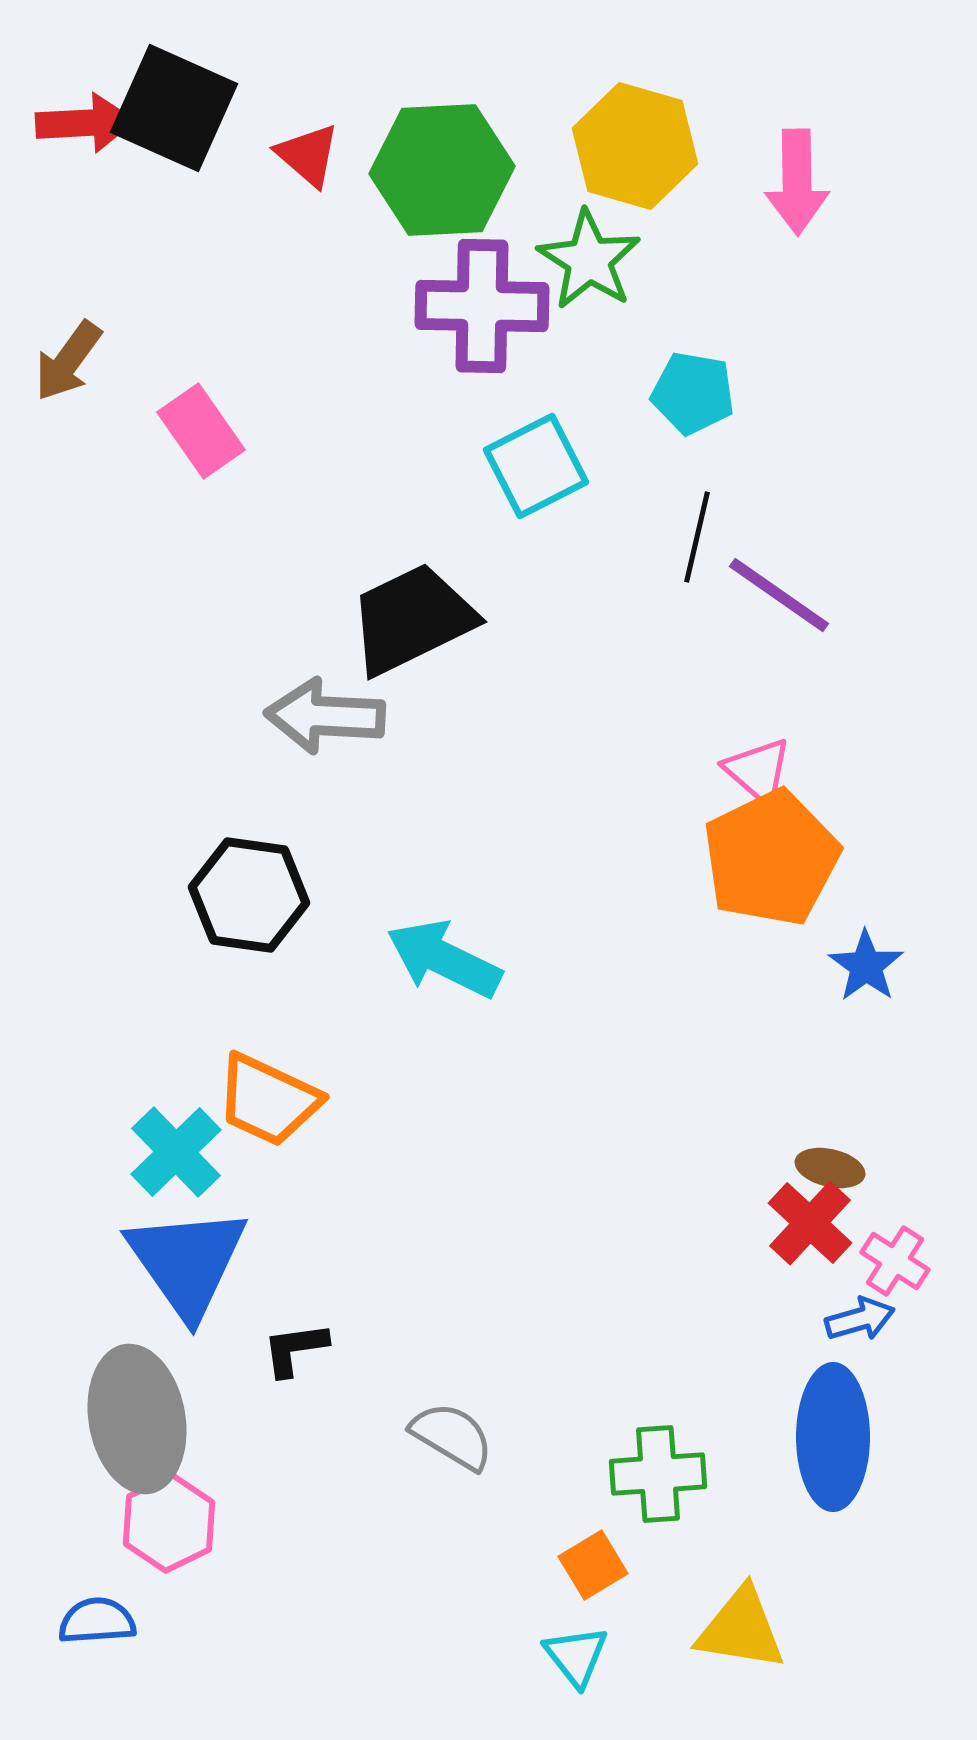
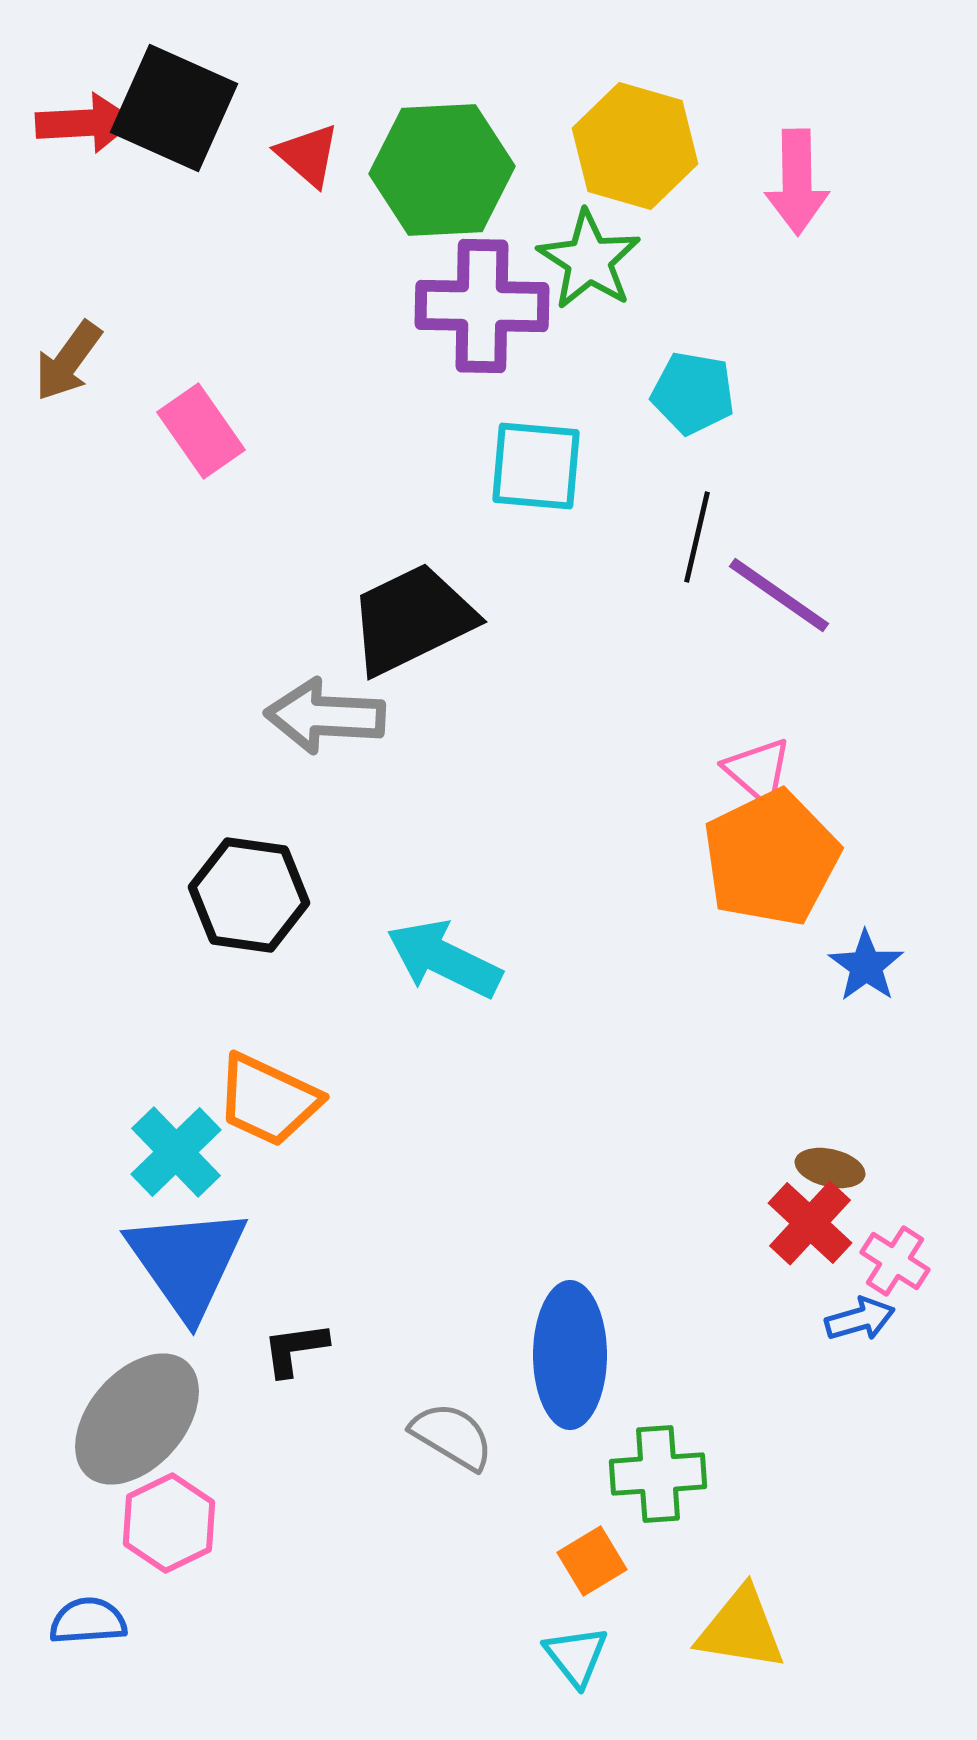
cyan square: rotated 32 degrees clockwise
gray ellipse: rotated 51 degrees clockwise
blue ellipse: moved 263 px left, 82 px up
orange square: moved 1 px left, 4 px up
blue semicircle: moved 9 px left
